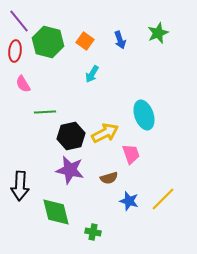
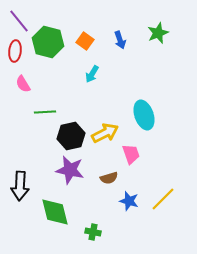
green diamond: moved 1 px left
